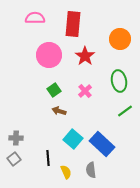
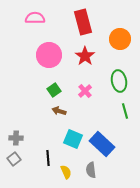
red rectangle: moved 10 px right, 2 px up; rotated 20 degrees counterclockwise
green line: rotated 70 degrees counterclockwise
cyan square: rotated 18 degrees counterclockwise
